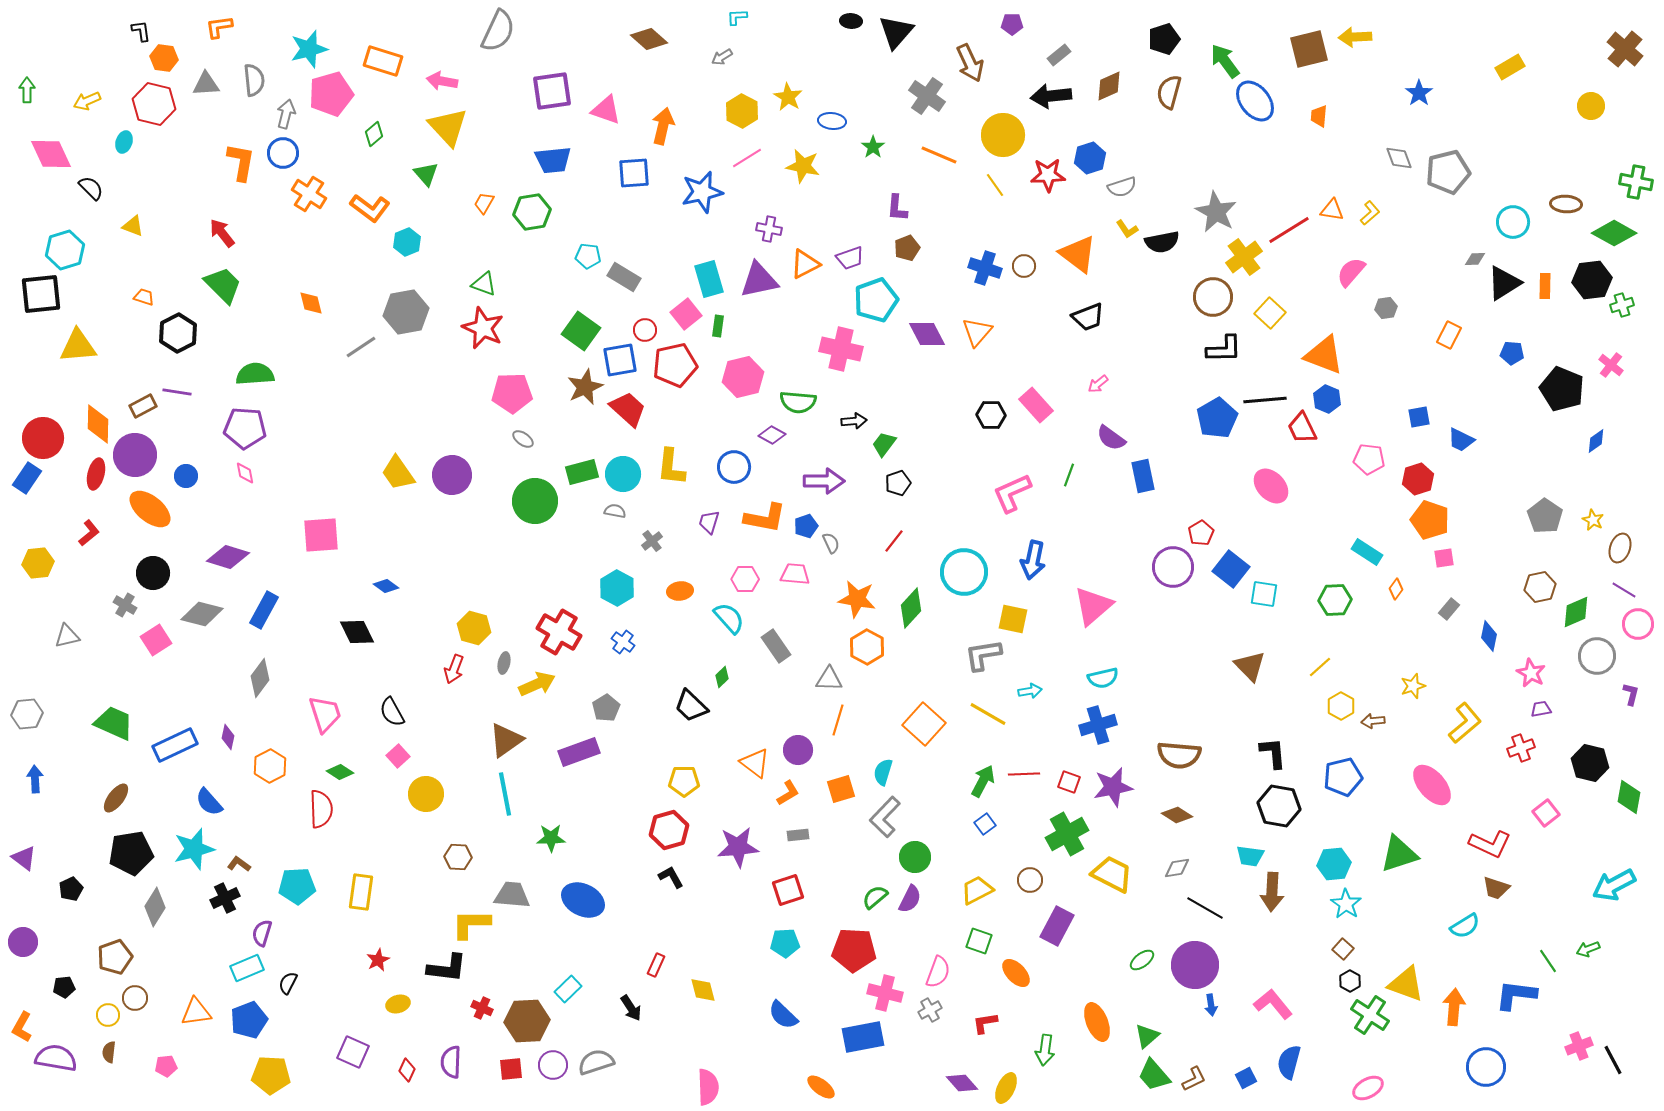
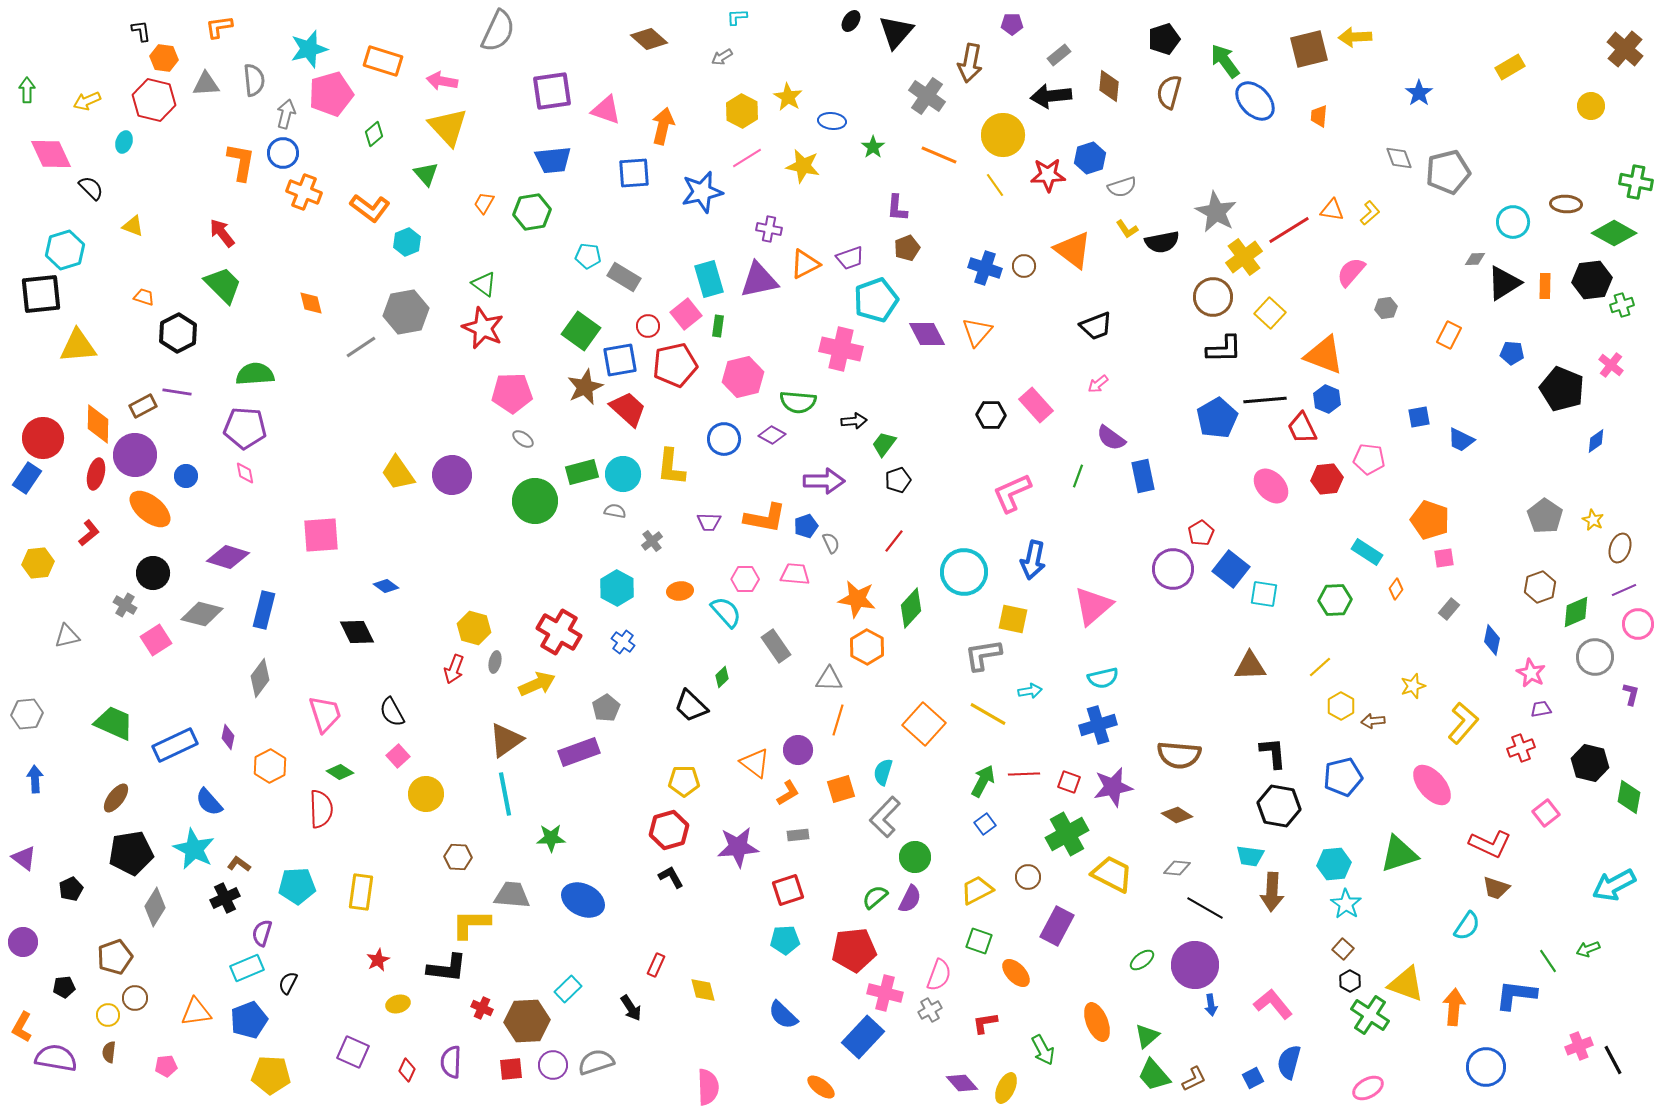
black ellipse at (851, 21): rotated 60 degrees counterclockwise
brown arrow at (970, 63): rotated 36 degrees clockwise
brown diamond at (1109, 86): rotated 60 degrees counterclockwise
blue ellipse at (1255, 101): rotated 6 degrees counterclockwise
red hexagon at (154, 104): moved 4 px up
orange cross at (309, 194): moved 5 px left, 2 px up; rotated 12 degrees counterclockwise
orange triangle at (1078, 254): moved 5 px left, 4 px up
green triangle at (484, 284): rotated 16 degrees clockwise
black trapezoid at (1088, 317): moved 8 px right, 9 px down
red circle at (645, 330): moved 3 px right, 4 px up
blue circle at (734, 467): moved 10 px left, 28 px up
green line at (1069, 475): moved 9 px right, 1 px down
red hexagon at (1418, 479): moved 91 px left; rotated 12 degrees clockwise
black pentagon at (898, 483): moved 3 px up
purple trapezoid at (709, 522): rotated 105 degrees counterclockwise
purple circle at (1173, 567): moved 2 px down
brown hexagon at (1540, 587): rotated 8 degrees counterclockwise
purple line at (1624, 590): rotated 55 degrees counterclockwise
blue rectangle at (264, 610): rotated 15 degrees counterclockwise
cyan semicircle at (729, 618): moved 3 px left, 6 px up
blue diamond at (1489, 636): moved 3 px right, 4 px down
gray circle at (1597, 656): moved 2 px left, 1 px down
gray ellipse at (504, 663): moved 9 px left, 1 px up
brown triangle at (1250, 666): rotated 48 degrees counterclockwise
yellow L-shape at (1465, 723): moved 2 px left; rotated 9 degrees counterclockwise
cyan star at (194, 849): rotated 30 degrees counterclockwise
gray diamond at (1177, 868): rotated 16 degrees clockwise
brown circle at (1030, 880): moved 2 px left, 3 px up
cyan semicircle at (1465, 926): moved 2 px right; rotated 24 degrees counterclockwise
cyan pentagon at (785, 943): moved 3 px up
red pentagon at (854, 950): rotated 9 degrees counterclockwise
pink semicircle at (938, 972): moved 1 px right, 3 px down
blue rectangle at (863, 1037): rotated 36 degrees counterclockwise
green arrow at (1045, 1050): moved 2 px left; rotated 36 degrees counterclockwise
blue square at (1246, 1078): moved 7 px right
